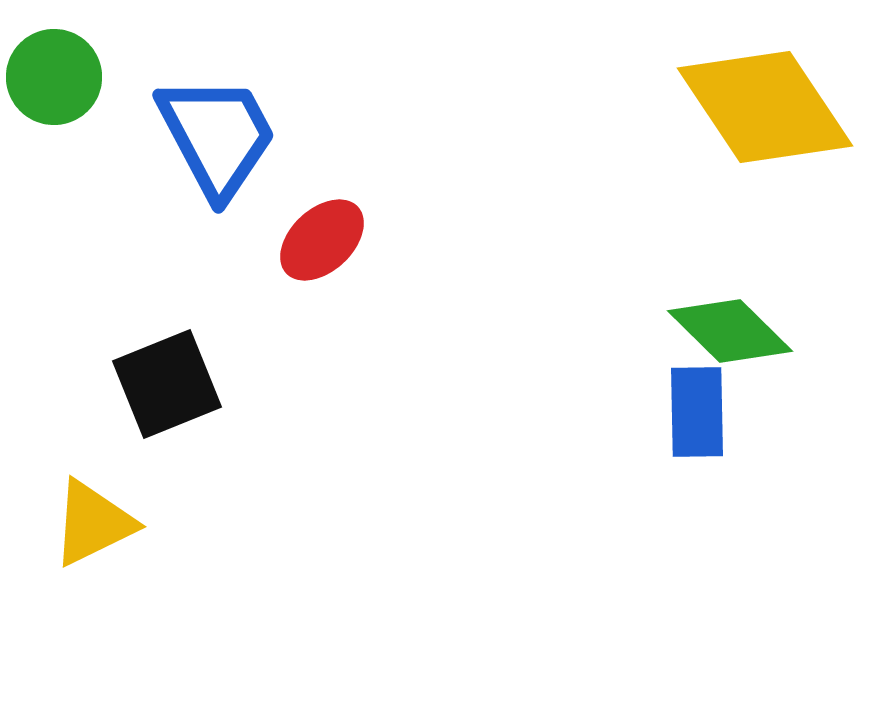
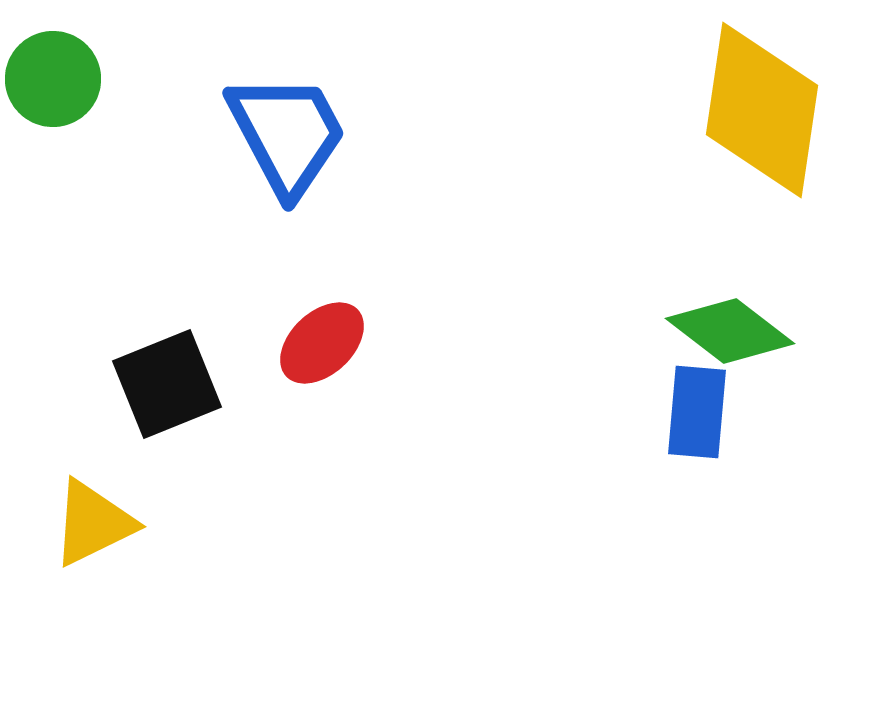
green circle: moved 1 px left, 2 px down
yellow diamond: moved 3 px left, 3 px down; rotated 42 degrees clockwise
blue trapezoid: moved 70 px right, 2 px up
red ellipse: moved 103 px down
green diamond: rotated 7 degrees counterclockwise
blue rectangle: rotated 6 degrees clockwise
